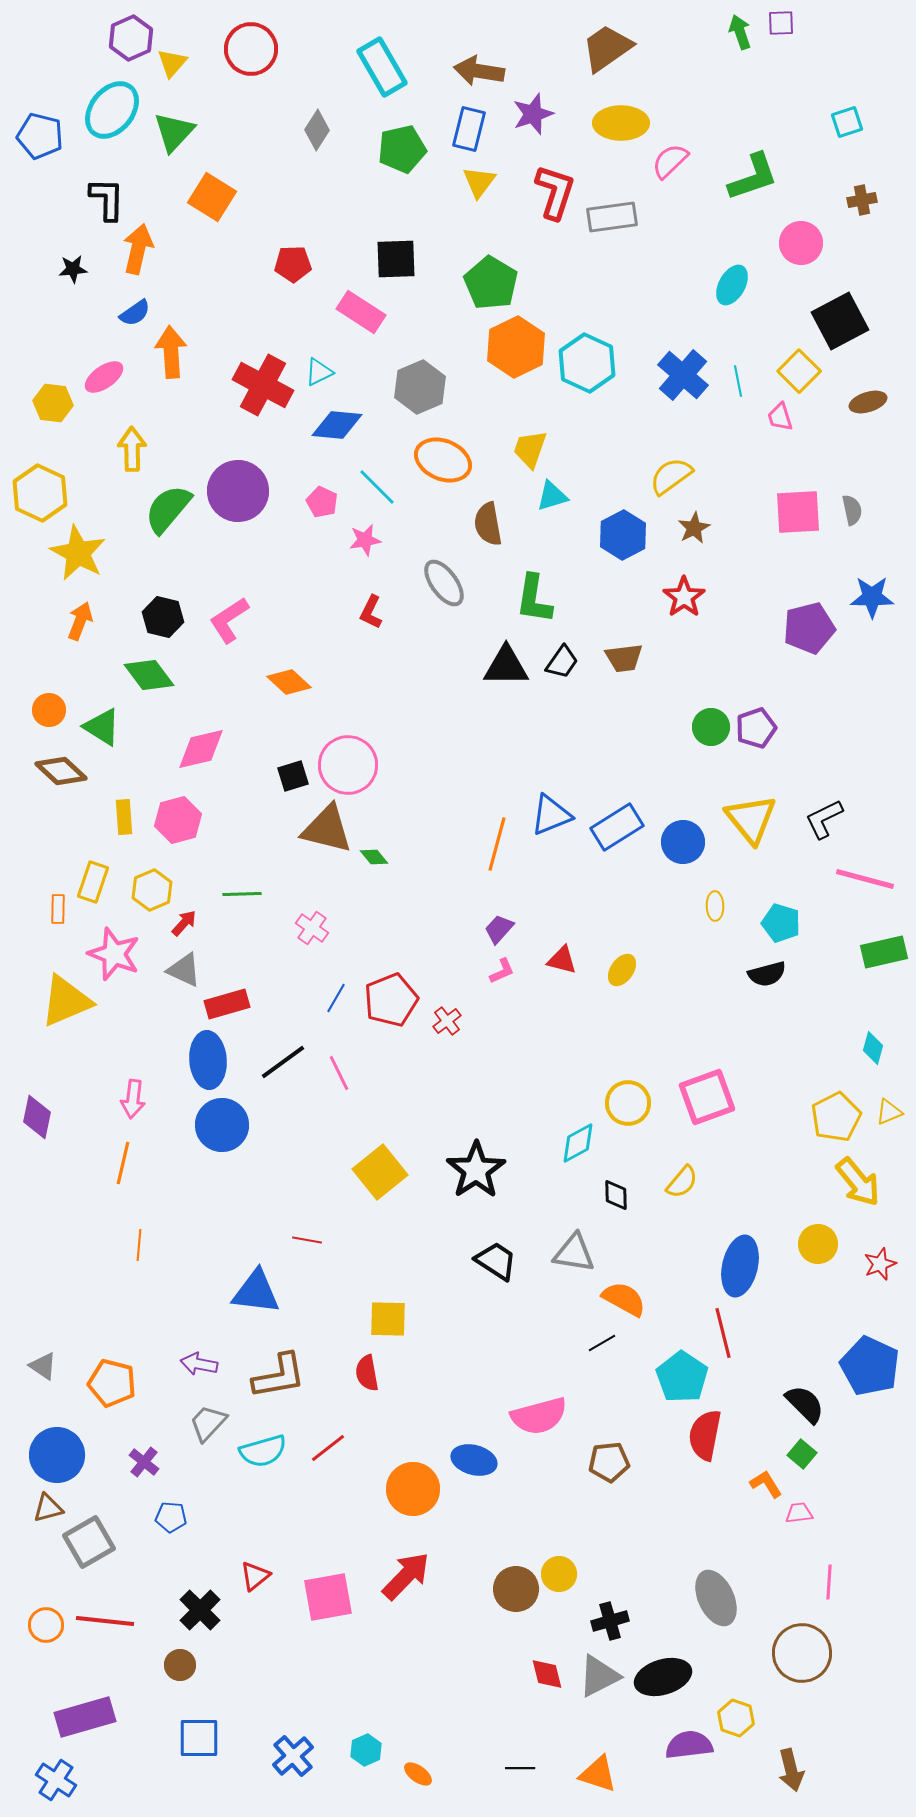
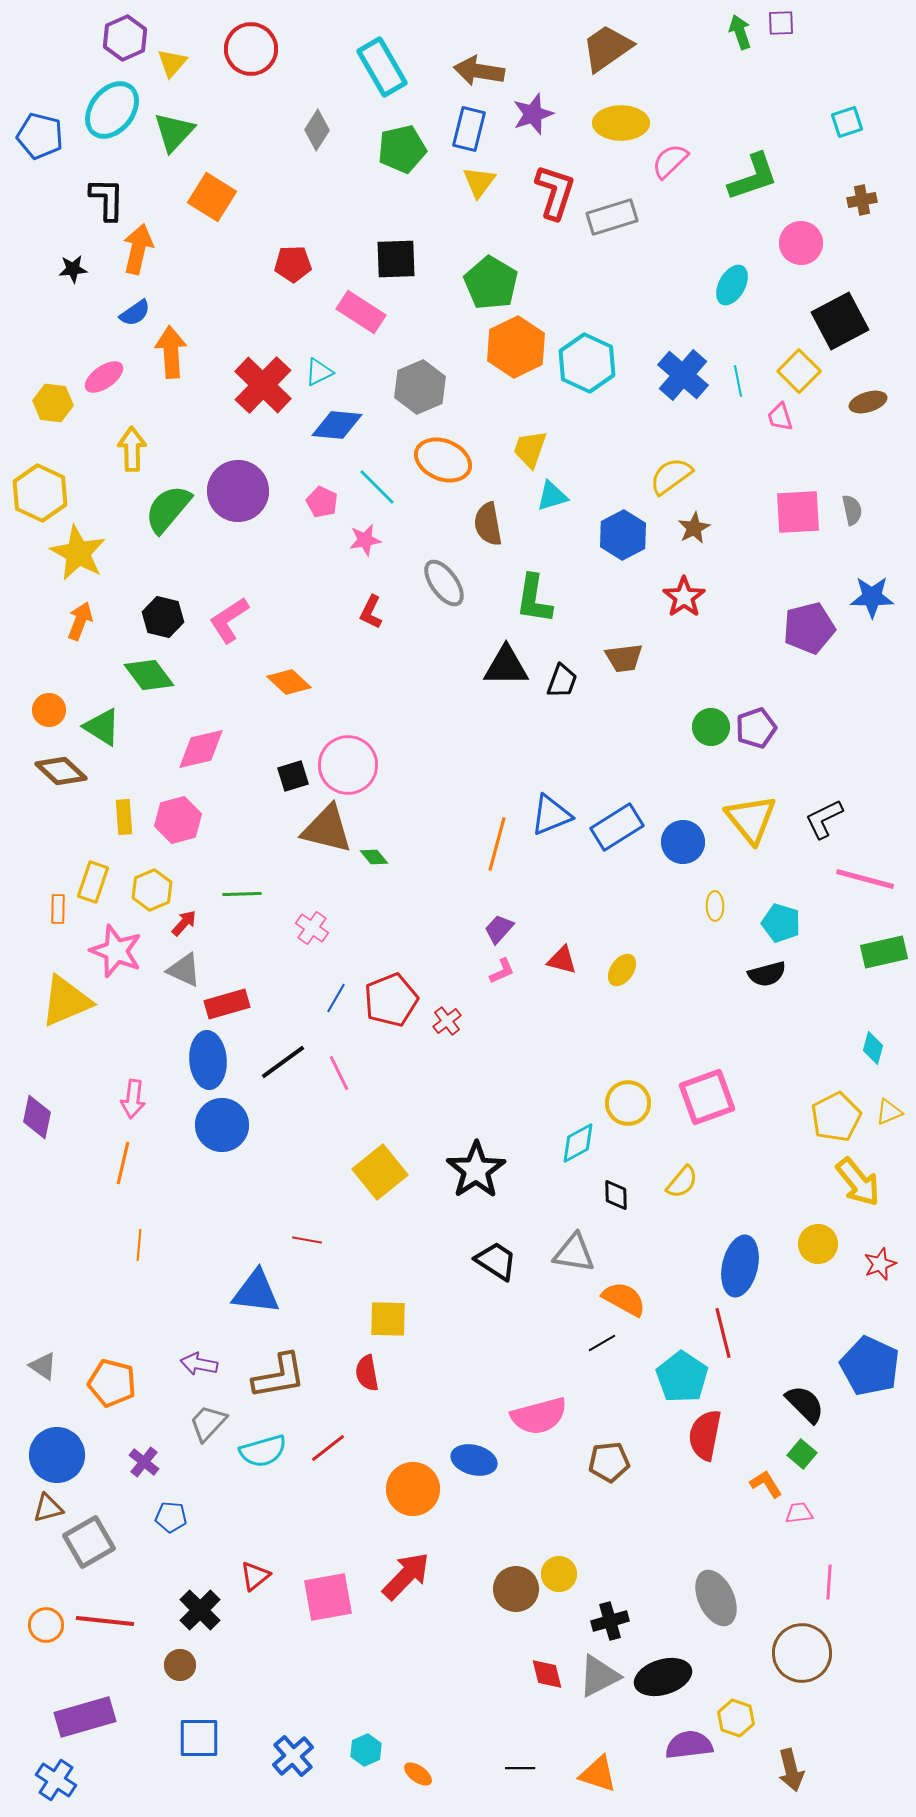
purple hexagon at (131, 38): moved 6 px left
gray rectangle at (612, 217): rotated 9 degrees counterclockwise
red cross at (263, 385): rotated 16 degrees clockwise
black trapezoid at (562, 662): moved 19 px down; rotated 15 degrees counterclockwise
pink star at (114, 954): moved 2 px right, 3 px up
